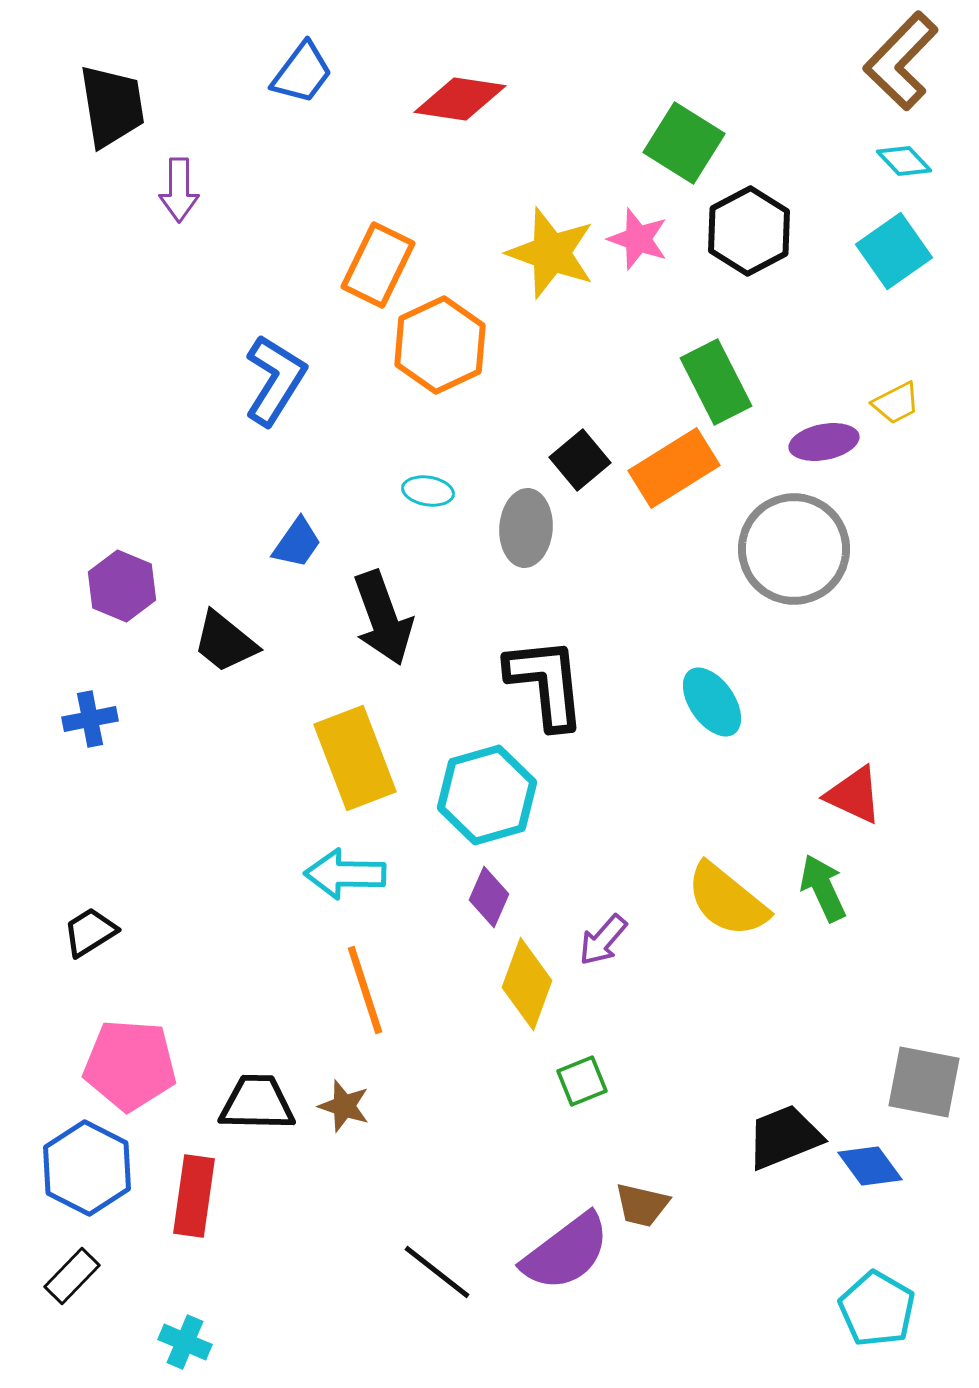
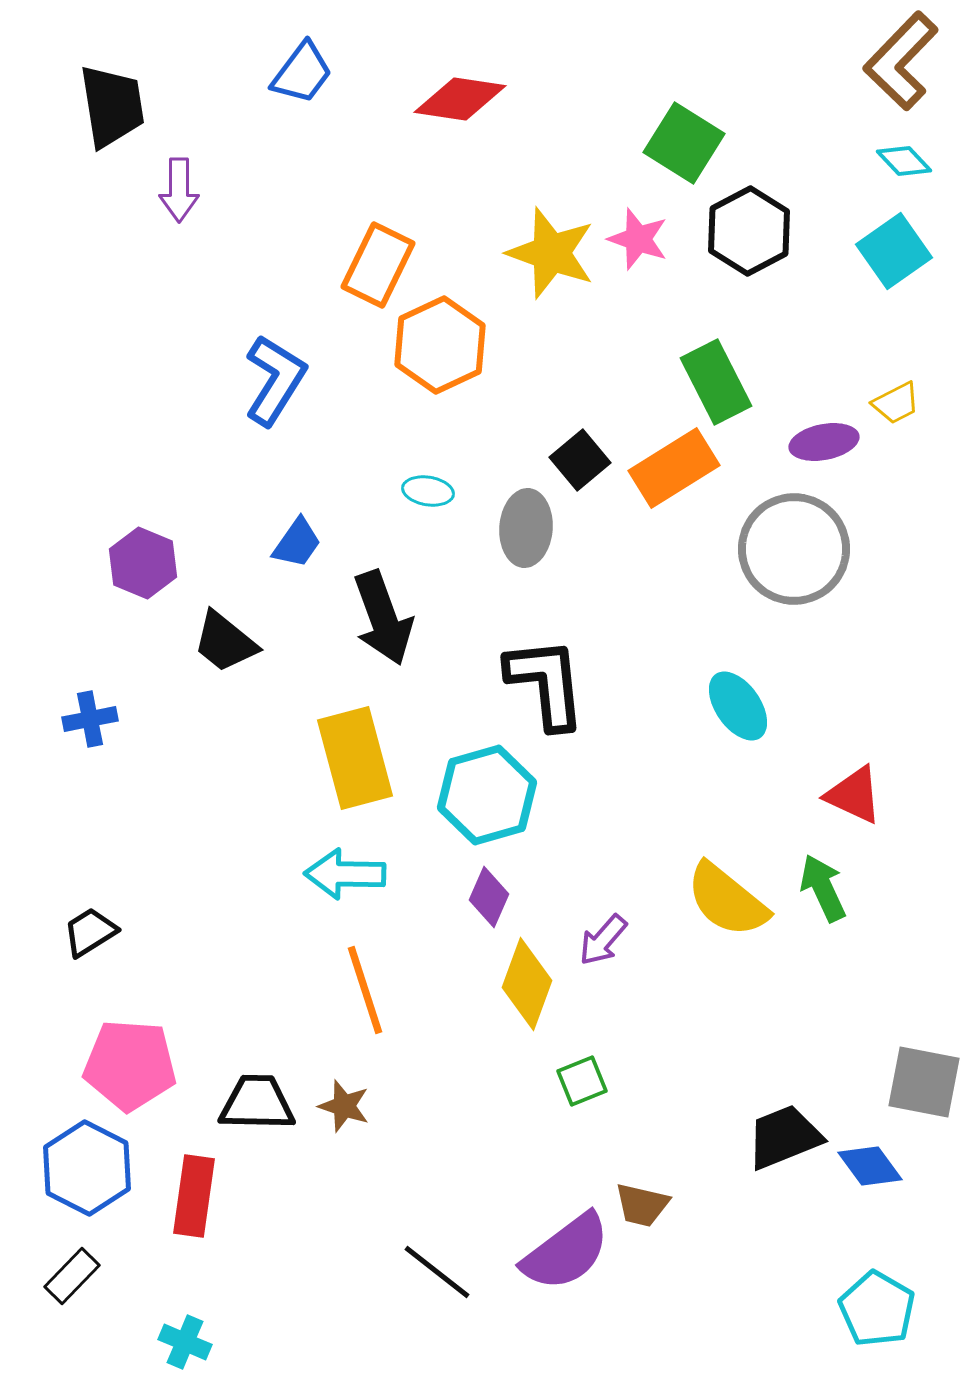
purple hexagon at (122, 586): moved 21 px right, 23 px up
cyan ellipse at (712, 702): moved 26 px right, 4 px down
yellow rectangle at (355, 758): rotated 6 degrees clockwise
